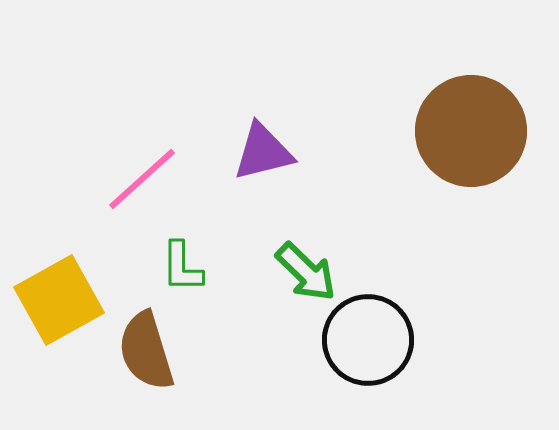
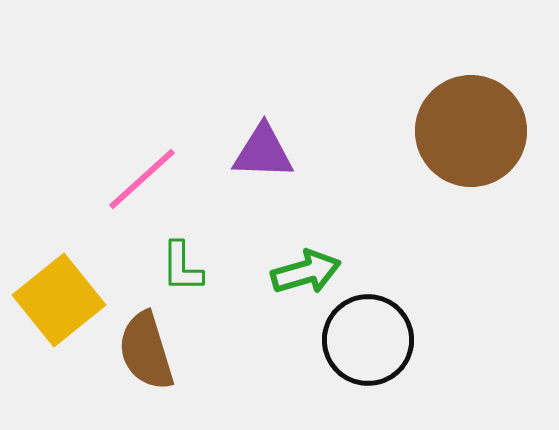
purple triangle: rotated 16 degrees clockwise
green arrow: rotated 60 degrees counterclockwise
yellow square: rotated 10 degrees counterclockwise
